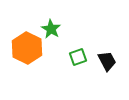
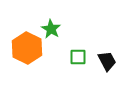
green square: rotated 18 degrees clockwise
